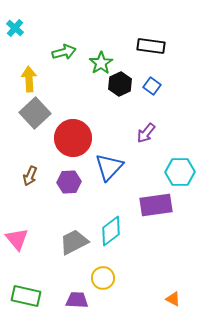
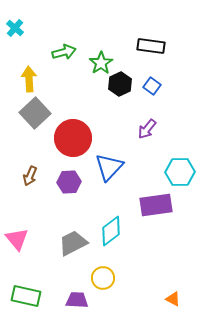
purple arrow: moved 1 px right, 4 px up
gray trapezoid: moved 1 px left, 1 px down
